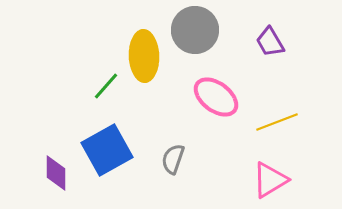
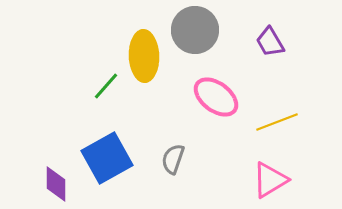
blue square: moved 8 px down
purple diamond: moved 11 px down
